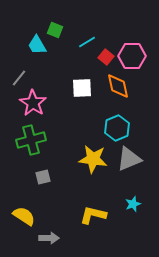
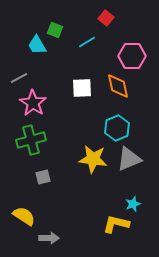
red square: moved 39 px up
gray line: rotated 24 degrees clockwise
yellow L-shape: moved 23 px right, 9 px down
